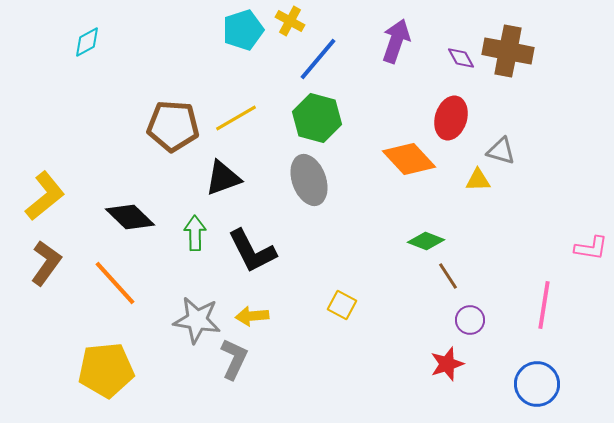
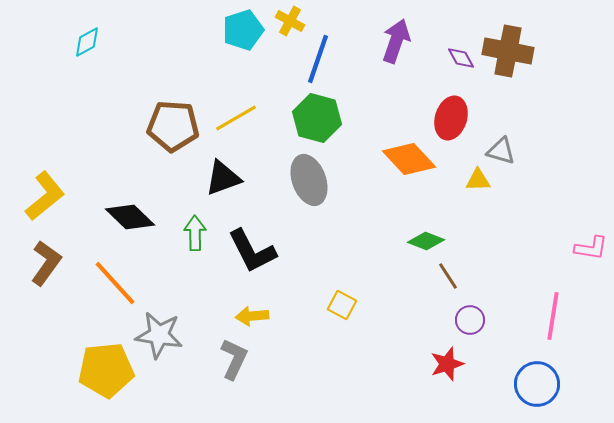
blue line: rotated 21 degrees counterclockwise
pink line: moved 9 px right, 11 px down
gray star: moved 38 px left, 15 px down
